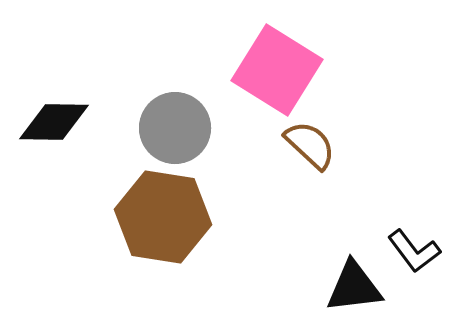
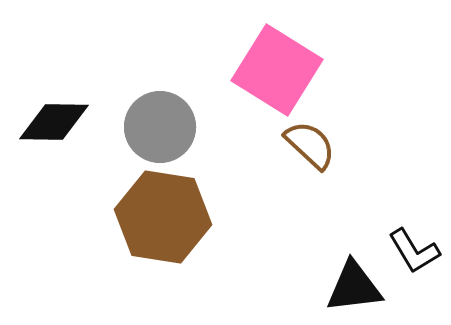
gray circle: moved 15 px left, 1 px up
black L-shape: rotated 6 degrees clockwise
